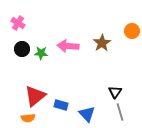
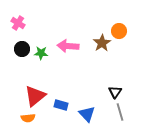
orange circle: moved 13 px left
